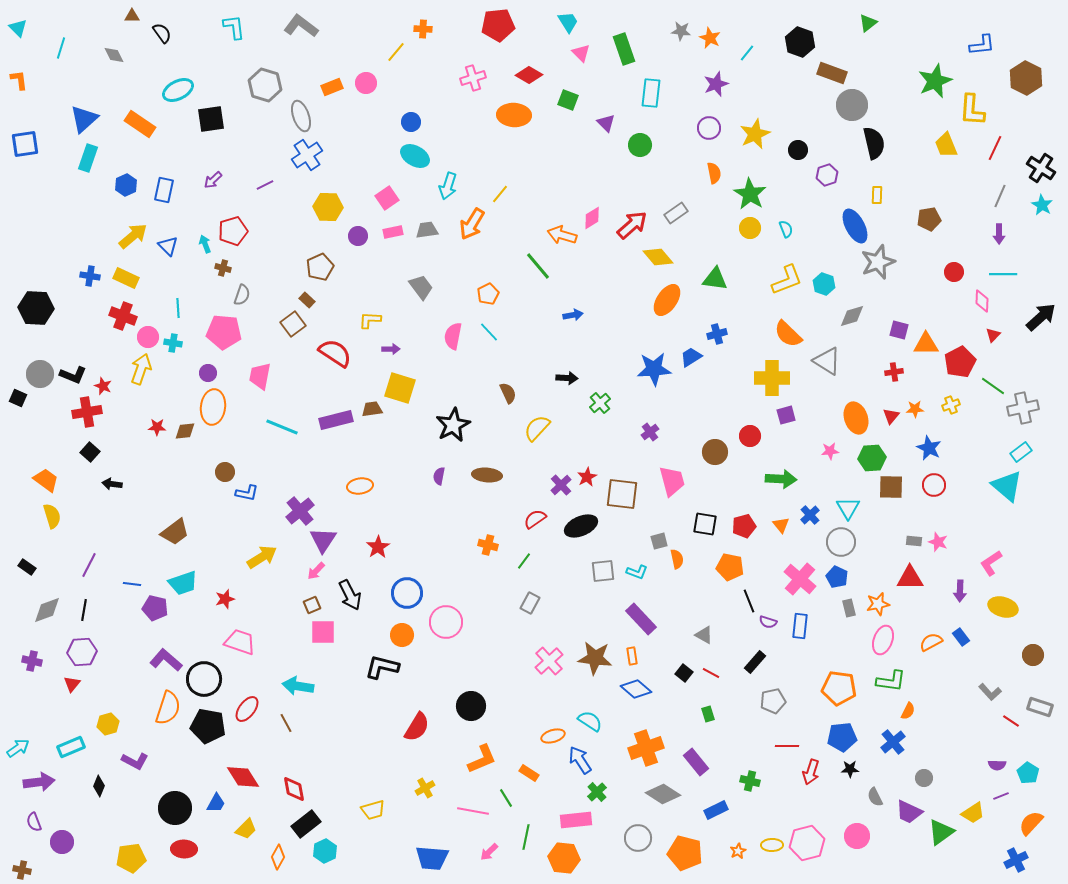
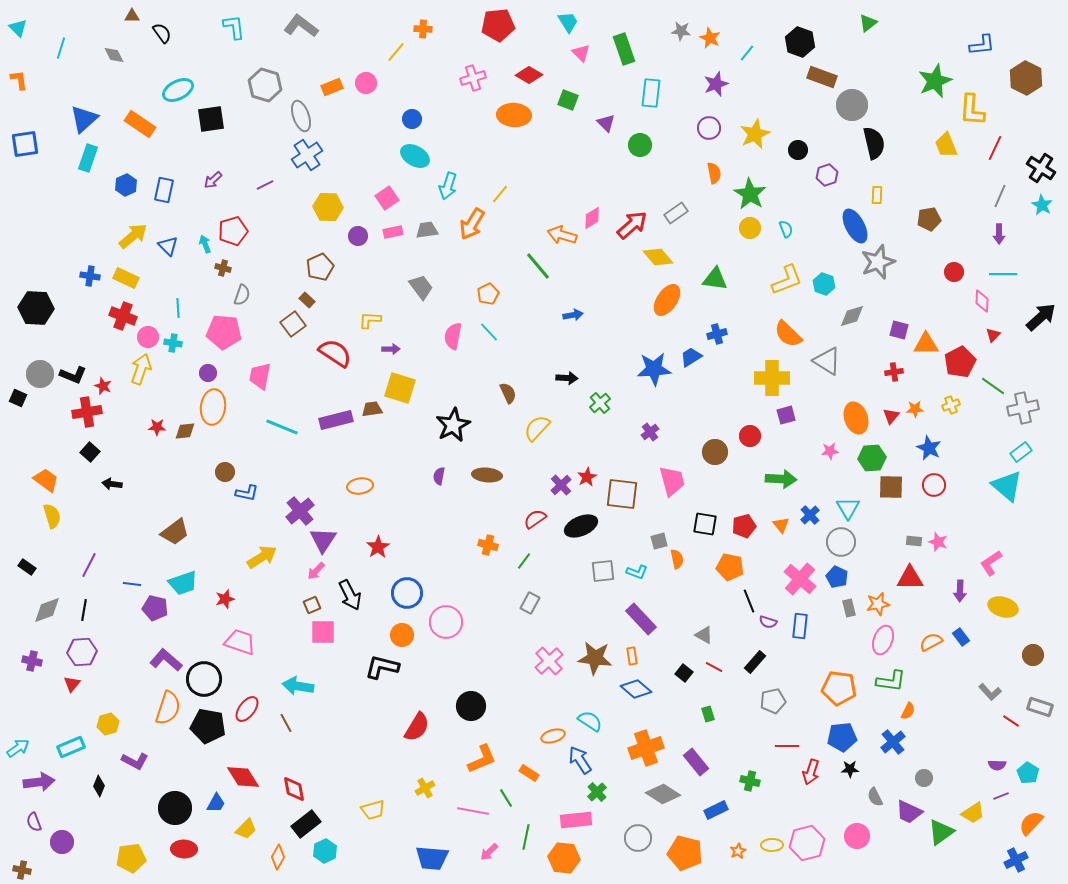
brown rectangle at (832, 73): moved 10 px left, 4 px down
blue circle at (411, 122): moved 1 px right, 3 px up
red line at (711, 673): moved 3 px right, 6 px up
